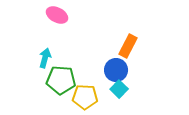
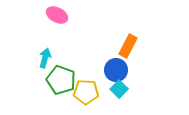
green pentagon: rotated 16 degrees clockwise
yellow pentagon: moved 1 px right, 5 px up
